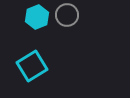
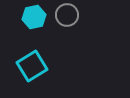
cyan hexagon: moved 3 px left; rotated 10 degrees clockwise
